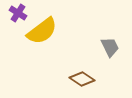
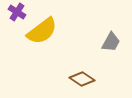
purple cross: moved 1 px left, 1 px up
gray trapezoid: moved 1 px right, 5 px up; rotated 55 degrees clockwise
